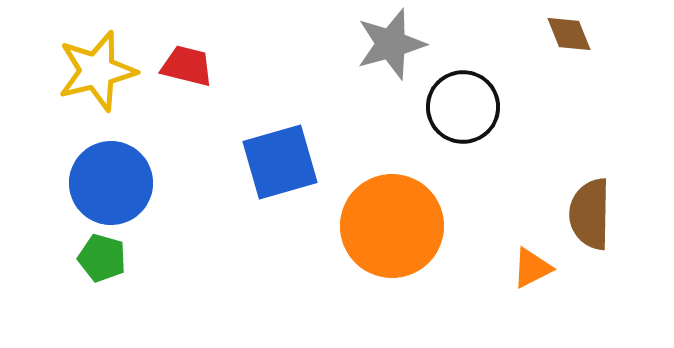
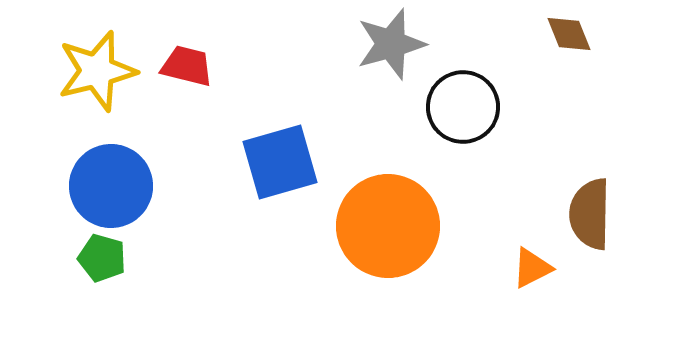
blue circle: moved 3 px down
orange circle: moved 4 px left
